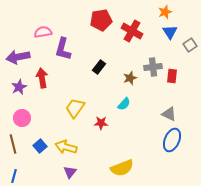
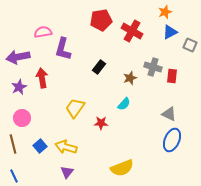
blue triangle: rotated 35 degrees clockwise
gray square: rotated 32 degrees counterclockwise
gray cross: rotated 24 degrees clockwise
purple triangle: moved 3 px left
blue line: rotated 40 degrees counterclockwise
